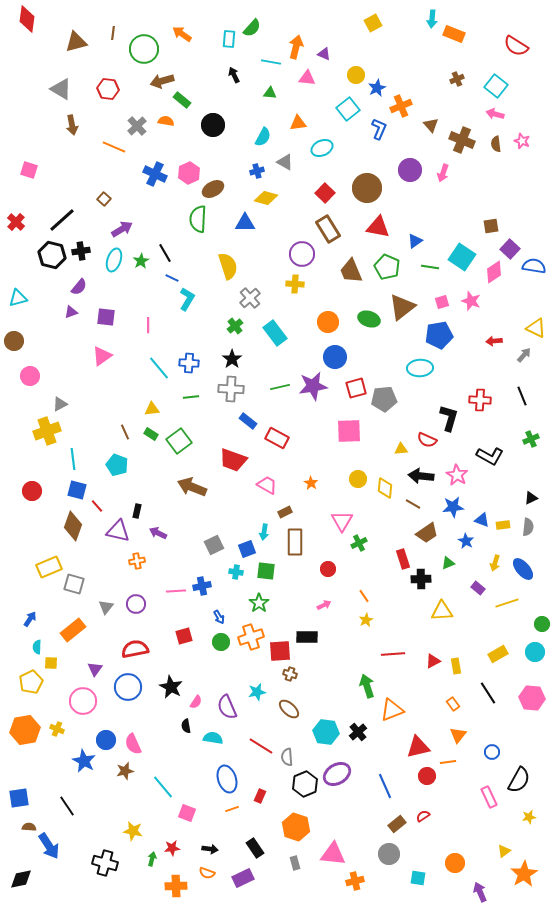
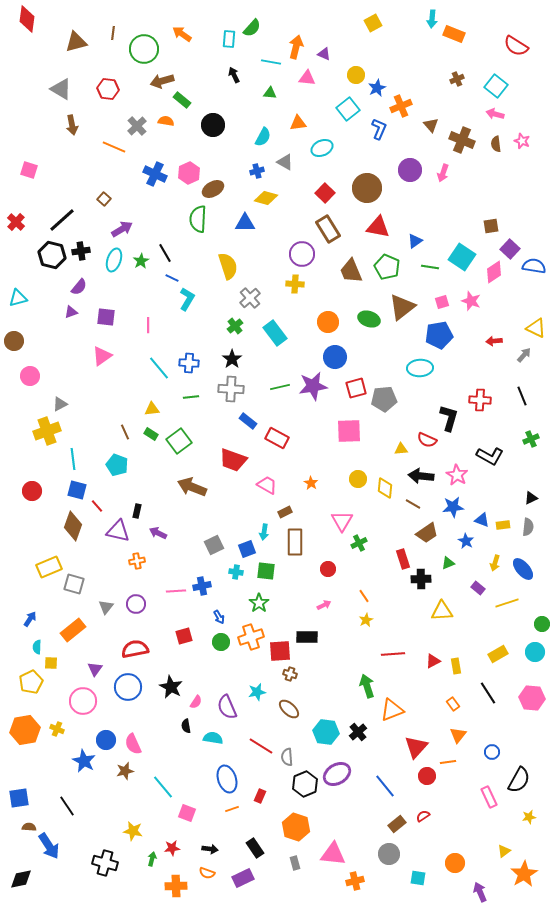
red triangle at (418, 747): moved 2 px left; rotated 35 degrees counterclockwise
blue line at (385, 786): rotated 15 degrees counterclockwise
